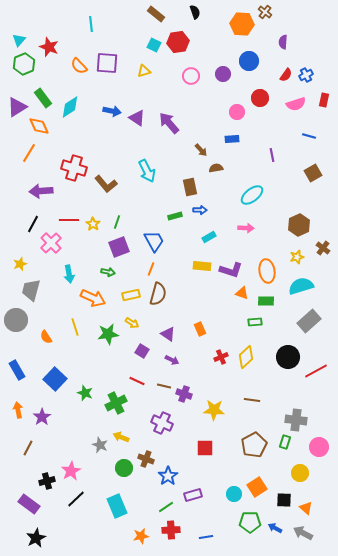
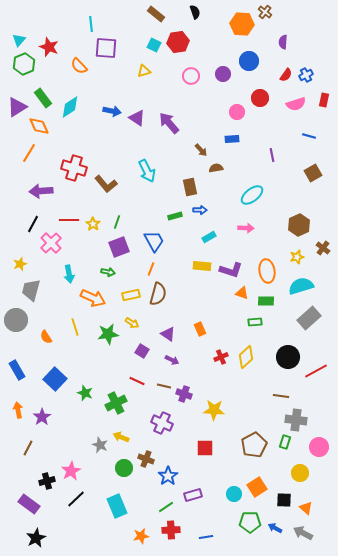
purple square at (107, 63): moved 1 px left, 15 px up
gray rectangle at (309, 321): moved 3 px up
brown line at (252, 400): moved 29 px right, 4 px up
